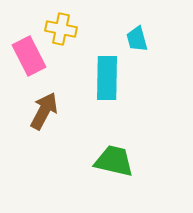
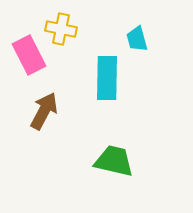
pink rectangle: moved 1 px up
